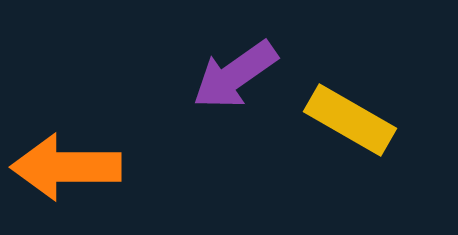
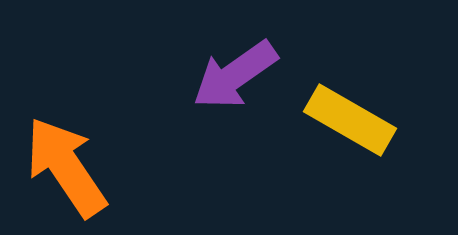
orange arrow: rotated 56 degrees clockwise
